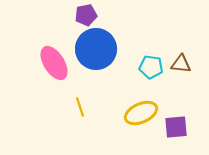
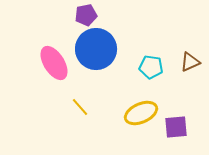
brown triangle: moved 9 px right, 2 px up; rotated 30 degrees counterclockwise
yellow line: rotated 24 degrees counterclockwise
